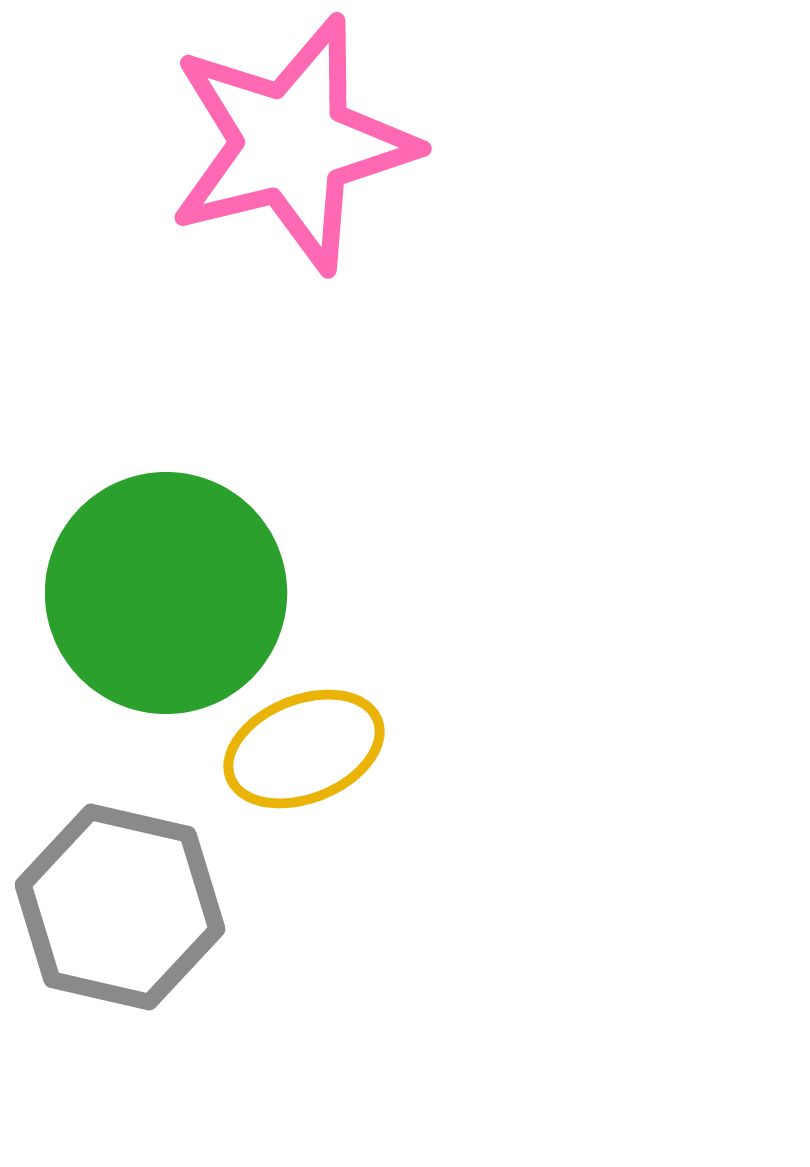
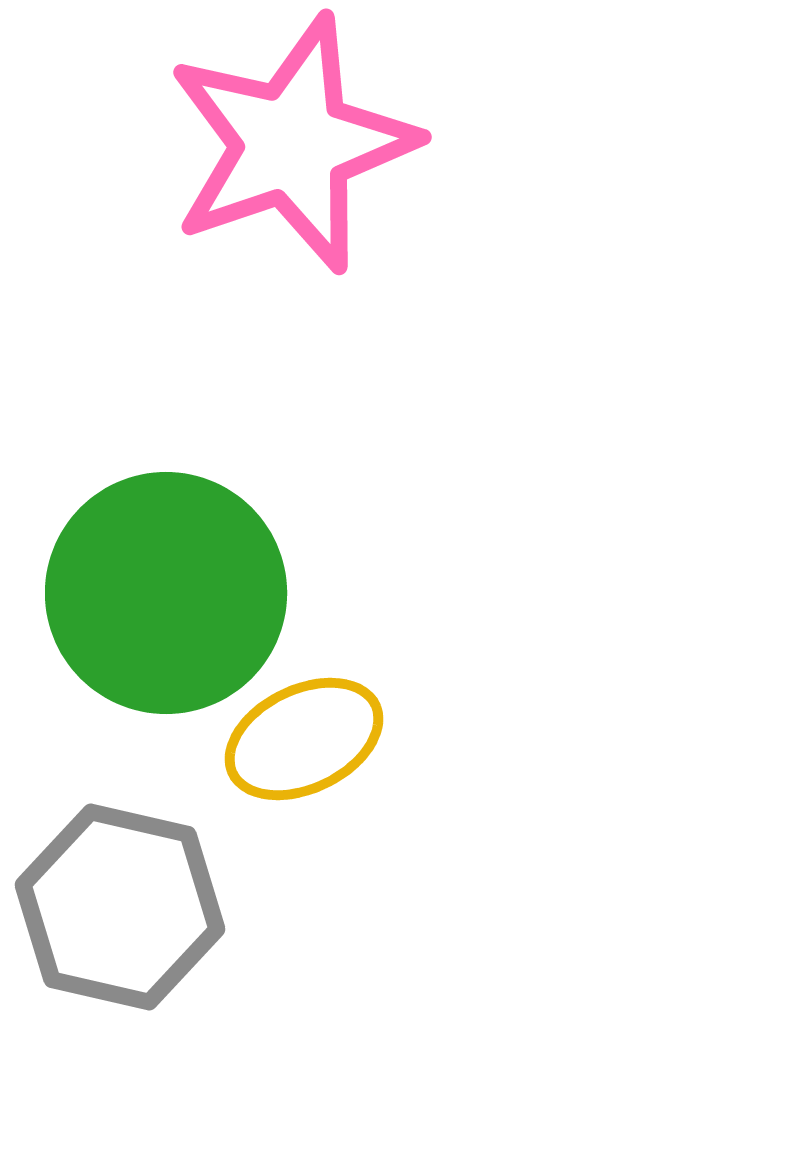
pink star: rotated 5 degrees counterclockwise
yellow ellipse: moved 10 px up; rotated 4 degrees counterclockwise
